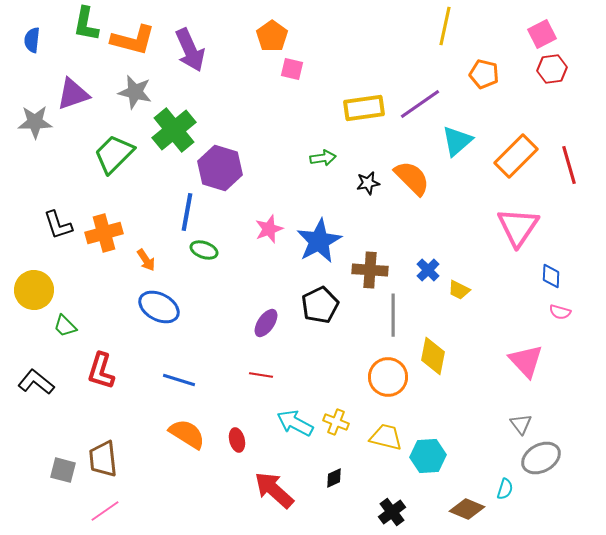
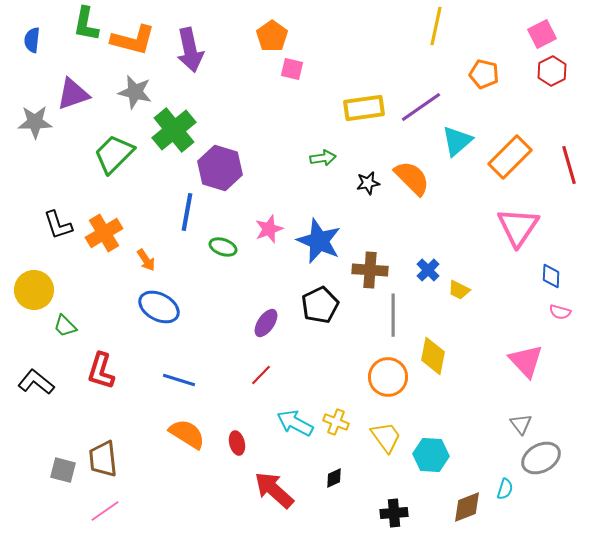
yellow line at (445, 26): moved 9 px left
purple arrow at (190, 50): rotated 12 degrees clockwise
red hexagon at (552, 69): moved 2 px down; rotated 20 degrees counterclockwise
purple line at (420, 104): moved 1 px right, 3 px down
orange rectangle at (516, 156): moved 6 px left, 1 px down
orange cross at (104, 233): rotated 15 degrees counterclockwise
blue star at (319, 241): rotated 21 degrees counterclockwise
green ellipse at (204, 250): moved 19 px right, 3 px up
red line at (261, 375): rotated 55 degrees counterclockwise
yellow trapezoid at (386, 437): rotated 40 degrees clockwise
red ellipse at (237, 440): moved 3 px down
cyan hexagon at (428, 456): moved 3 px right, 1 px up; rotated 8 degrees clockwise
brown diamond at (467, 509): moved 2 px up; rotated 44 degrees counterclockwise
black cross at (392, 512): moved 2 px right, 1 px down; rotated 32 degrees clockwise
